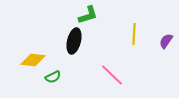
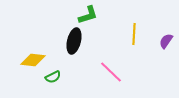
pink line: moved 1 px left, 3 px up
